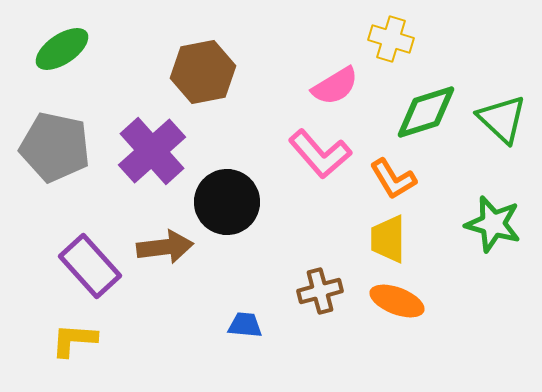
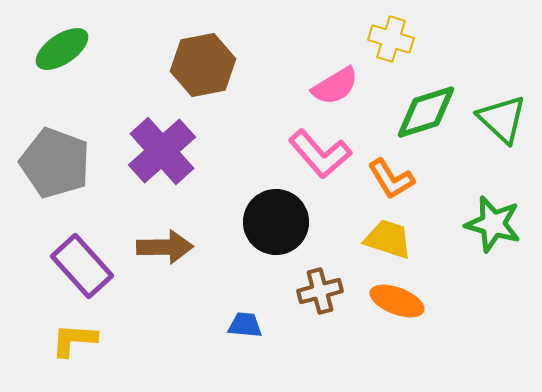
brown hexagon: moved 7 px up
gray pentagon: moved 16 px down; rotated 8 degrees clockwise
purple cross: moved 10 px right
orange L-shape: moved 2 px left
black circle: moved 49 px right, 20 px down
yellow trapezoid: rotated 108 degrees clockwise
brown arrow: rotated 6 degrees clockwise
purple rectangle: moved 8 px left
